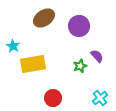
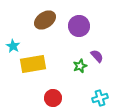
brown ellipse: moved 1 px right, 2 px down
cyan cross: rotated 21 degrees clockwise
